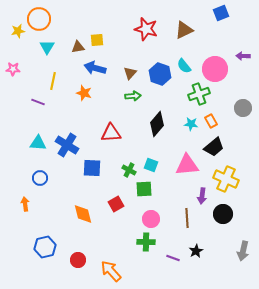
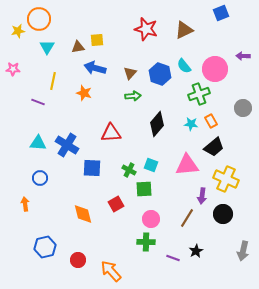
brown line at (187, 218): rotated 36 degrees clockwise
